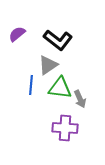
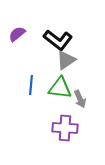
gray triangle: moved 18 px right, 5 px up
